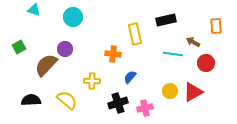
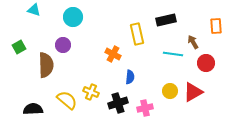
yellow rectangle: moved 2 px right
brown arrow: rotated 32 degrees clockwise
purple circle: moved 2 px left, 4 px up
orange cross: rotated 21 degrees clockwise
brown semicircle: rotated 135 degrees clockwise
blue semicircle: rotated 144 degrees clockwise
yellow cross: moved 1 px left, 11 px down; rotated 21 degrees clockwise
black semicircle: moved 2 px right, 9 px down
